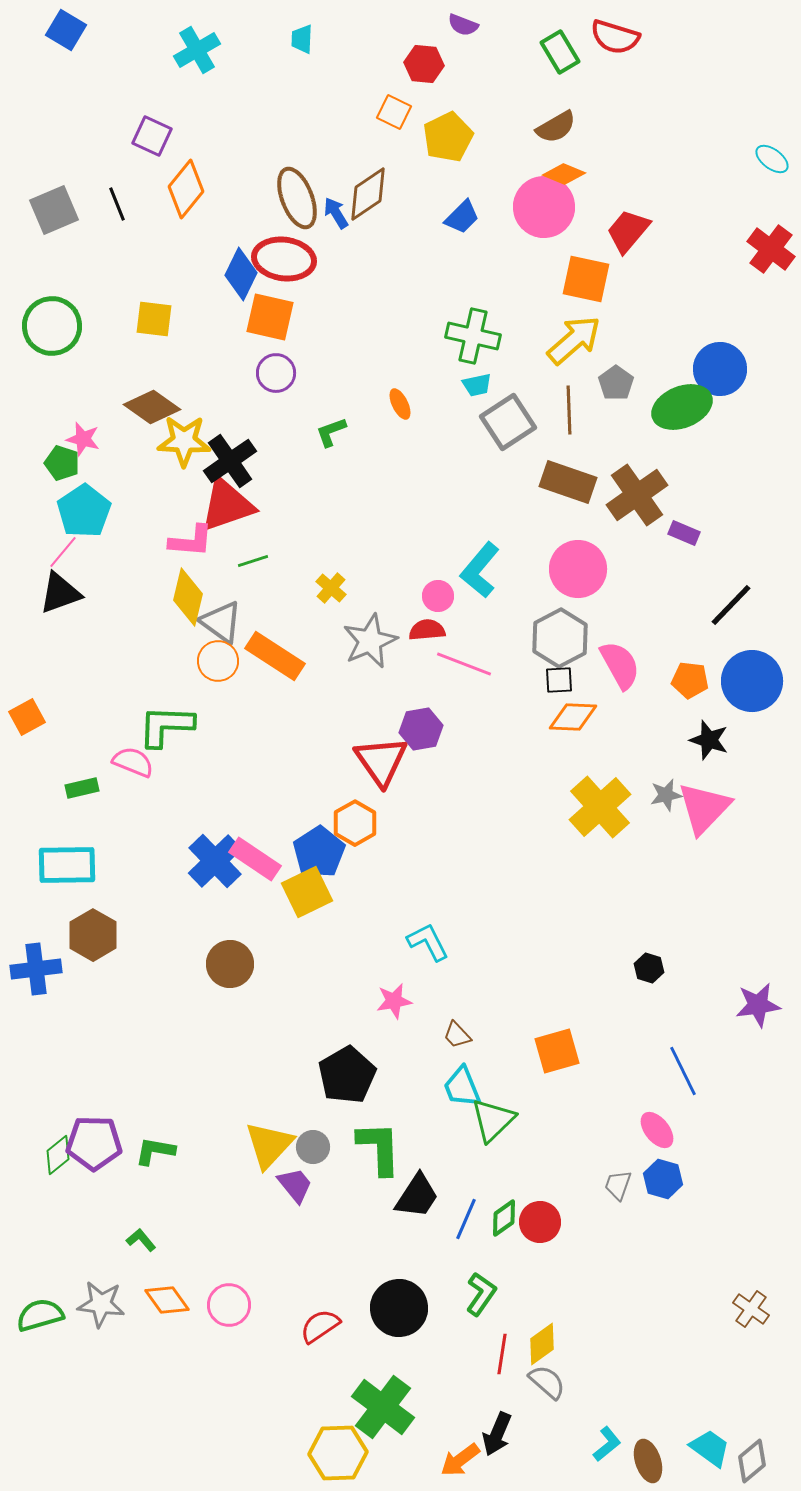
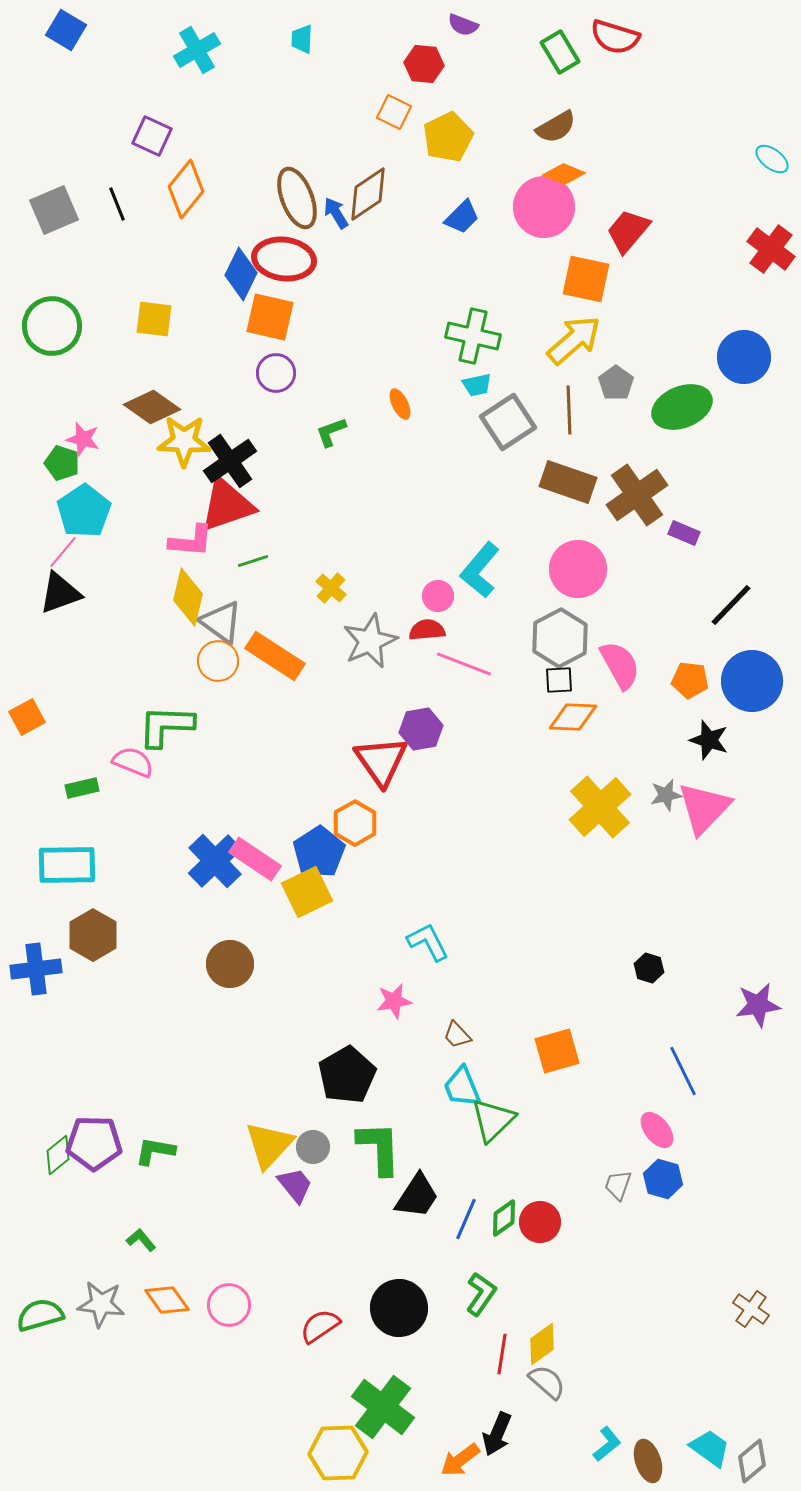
blue circle at (720, 369): moved 24 px right, 12 px up
